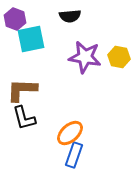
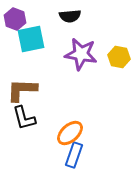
purple star: moved 4 px left, 3 px up
